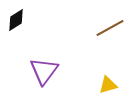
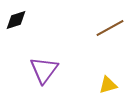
black diamond: rotated 15 degrees clockwise
purple triangle: moved 1 px up
